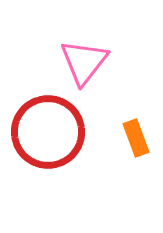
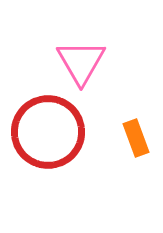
pink triangle: moved 3 px left; rotated 8 degrees counterclockwise
